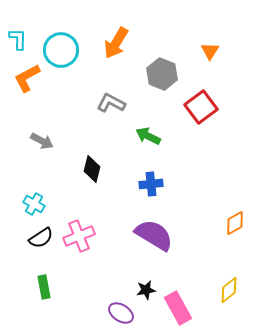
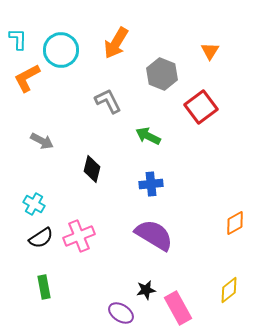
gray L-shape: moved 3 px left, 2 px up; rotated 36 degrees clockwise
